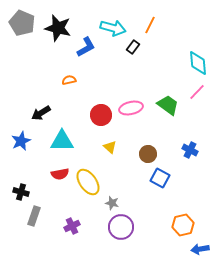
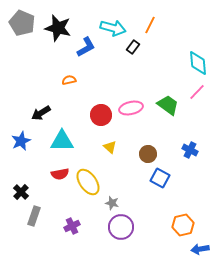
black cross: rotated 28 degrees clockwise
